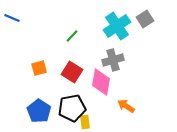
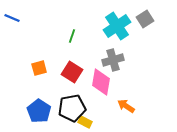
green line: rotated 24 degrees counterclockwise
yellow rectangle: rotated 56 degrees counterclockwise
